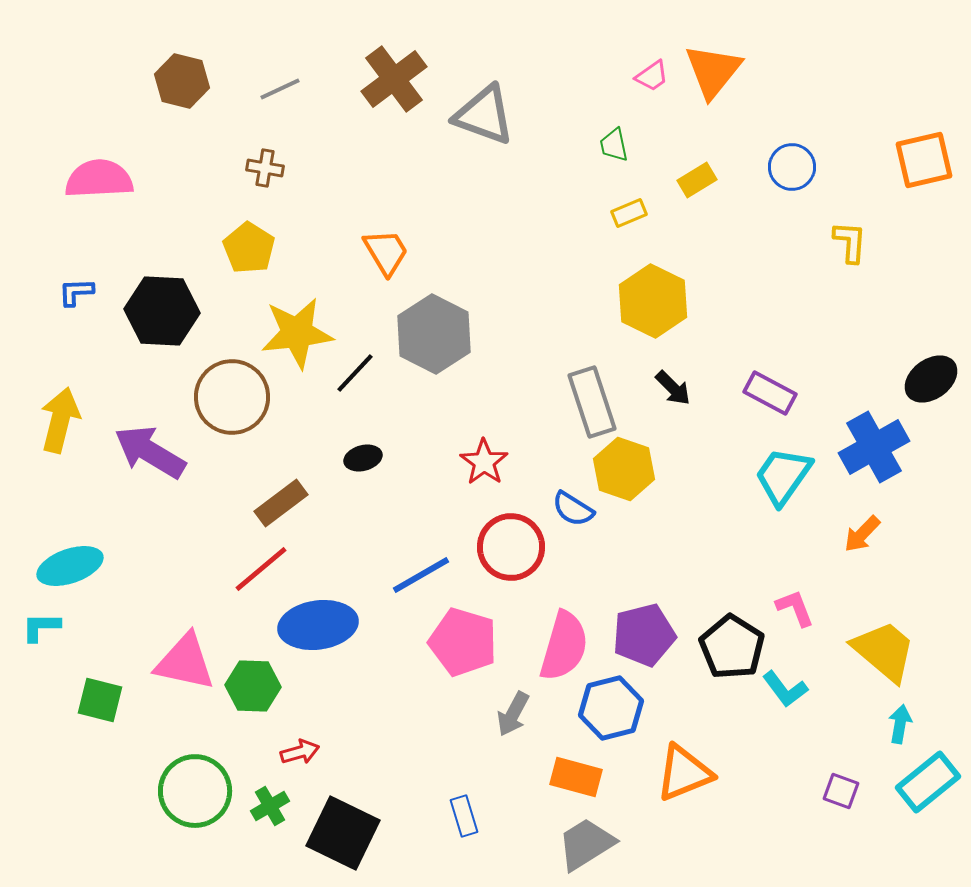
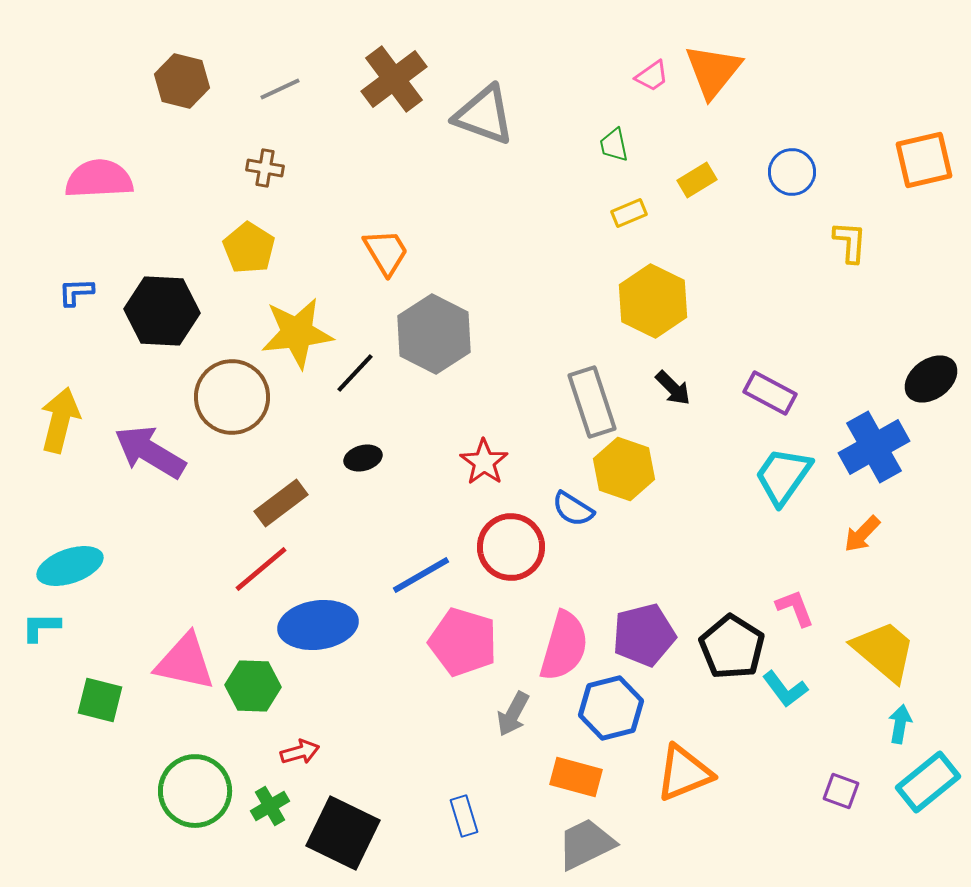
blue circle at (792, 167): moved 5 px down
gray trapezoid at (586, 844): rotated 6 degrees clockwise
